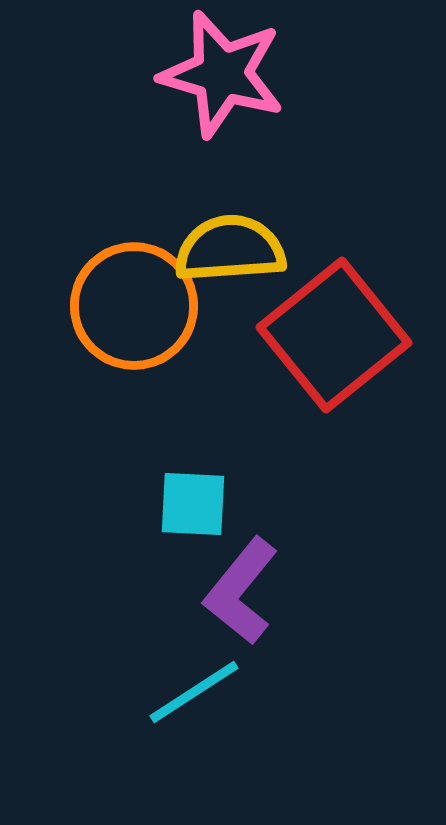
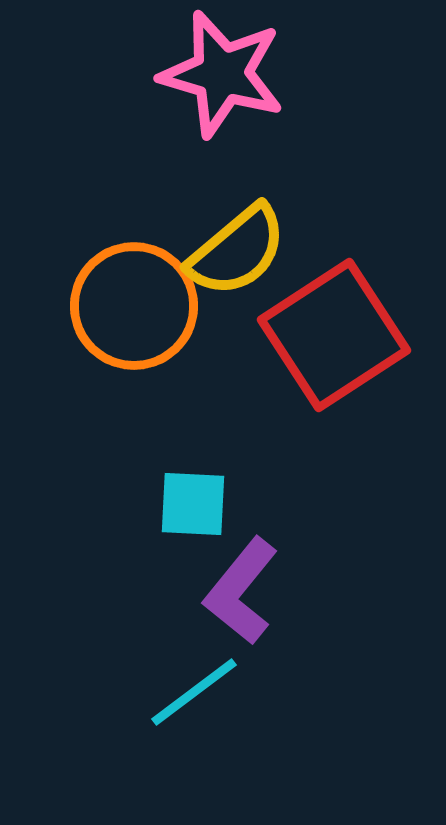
yellow semicircle: moved 7 px right, 2 px down; rotated 144 degrees clockwise
red square: rotated 6 degrees clockwise
cyan line: rotated 4 degrees counterclockwise
